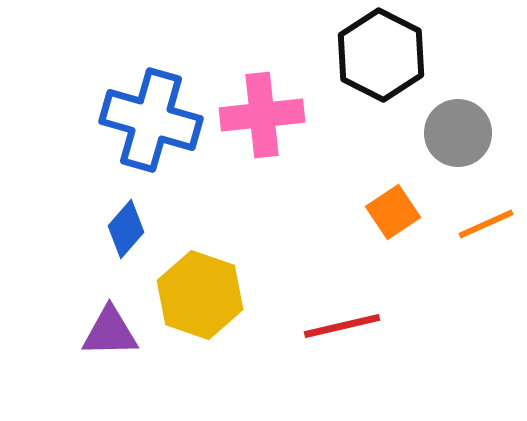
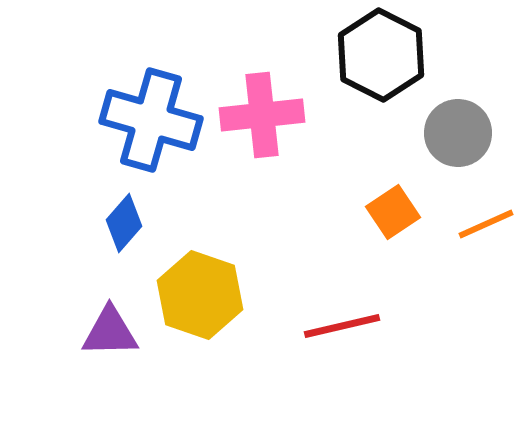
blue diamond: moved 2 px left, 6 px up
